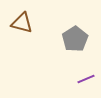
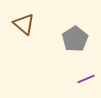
brown triangle: moved 2 px right, 1 px down; rotated 25 degrees clockwise
